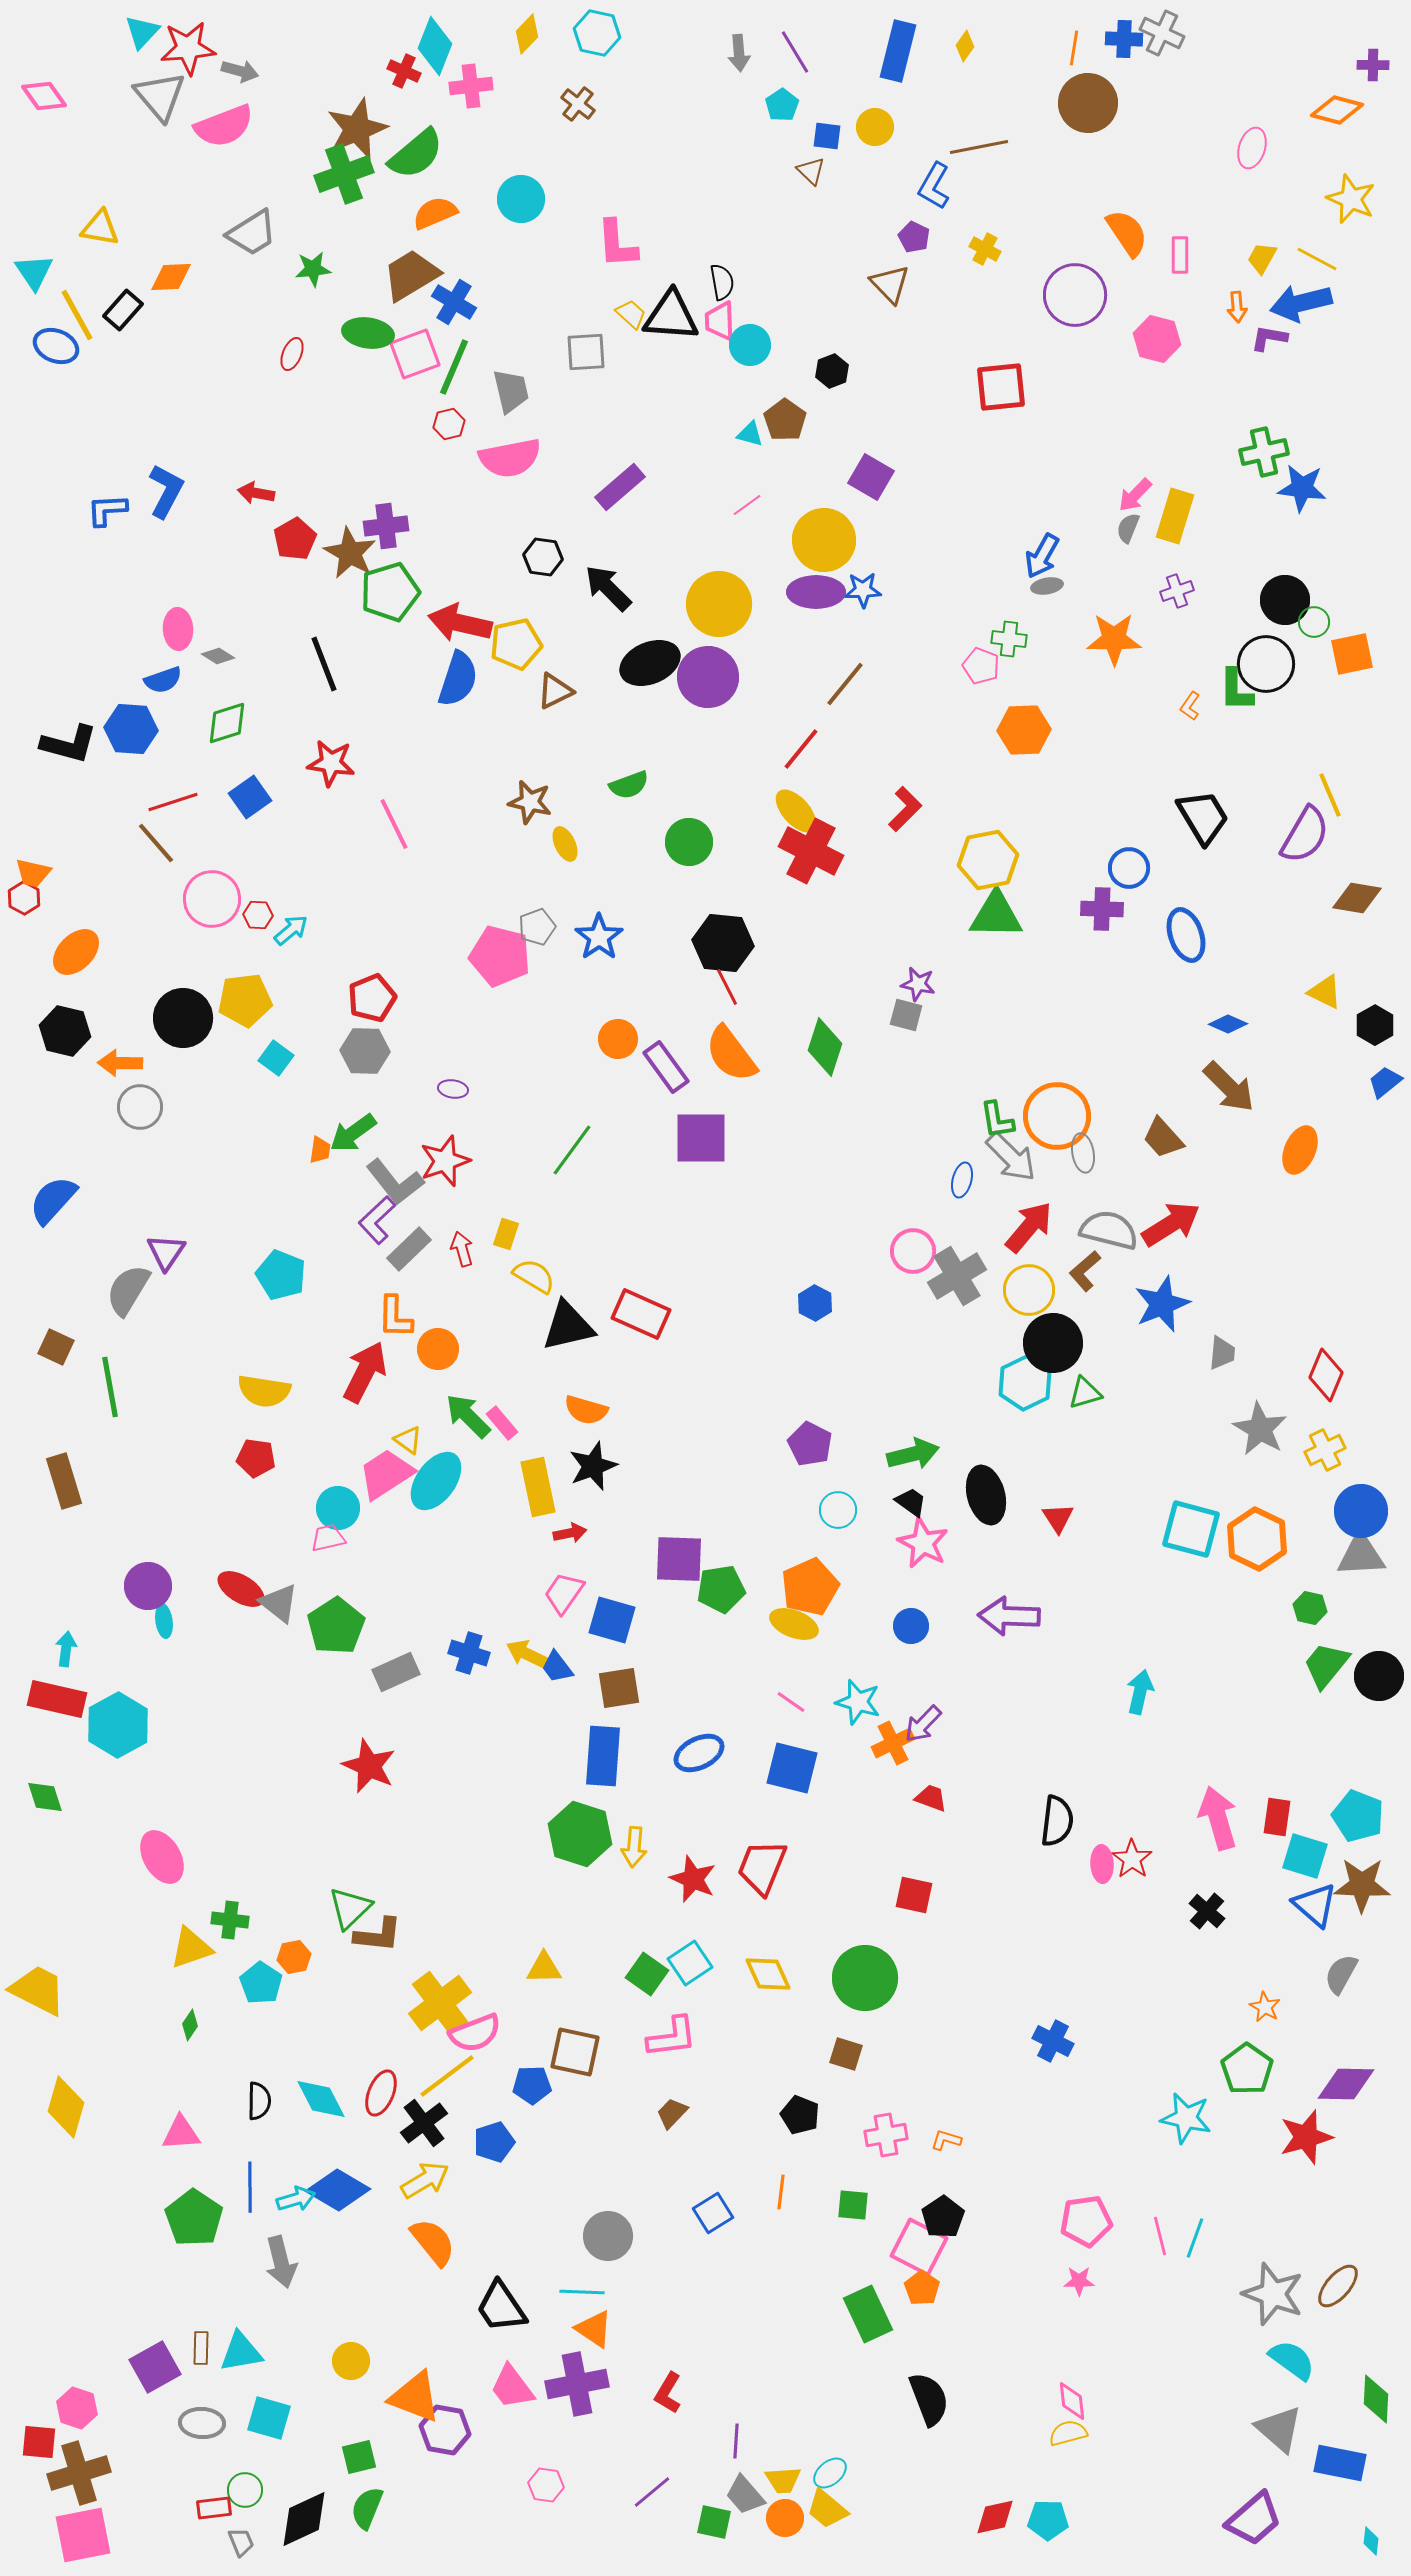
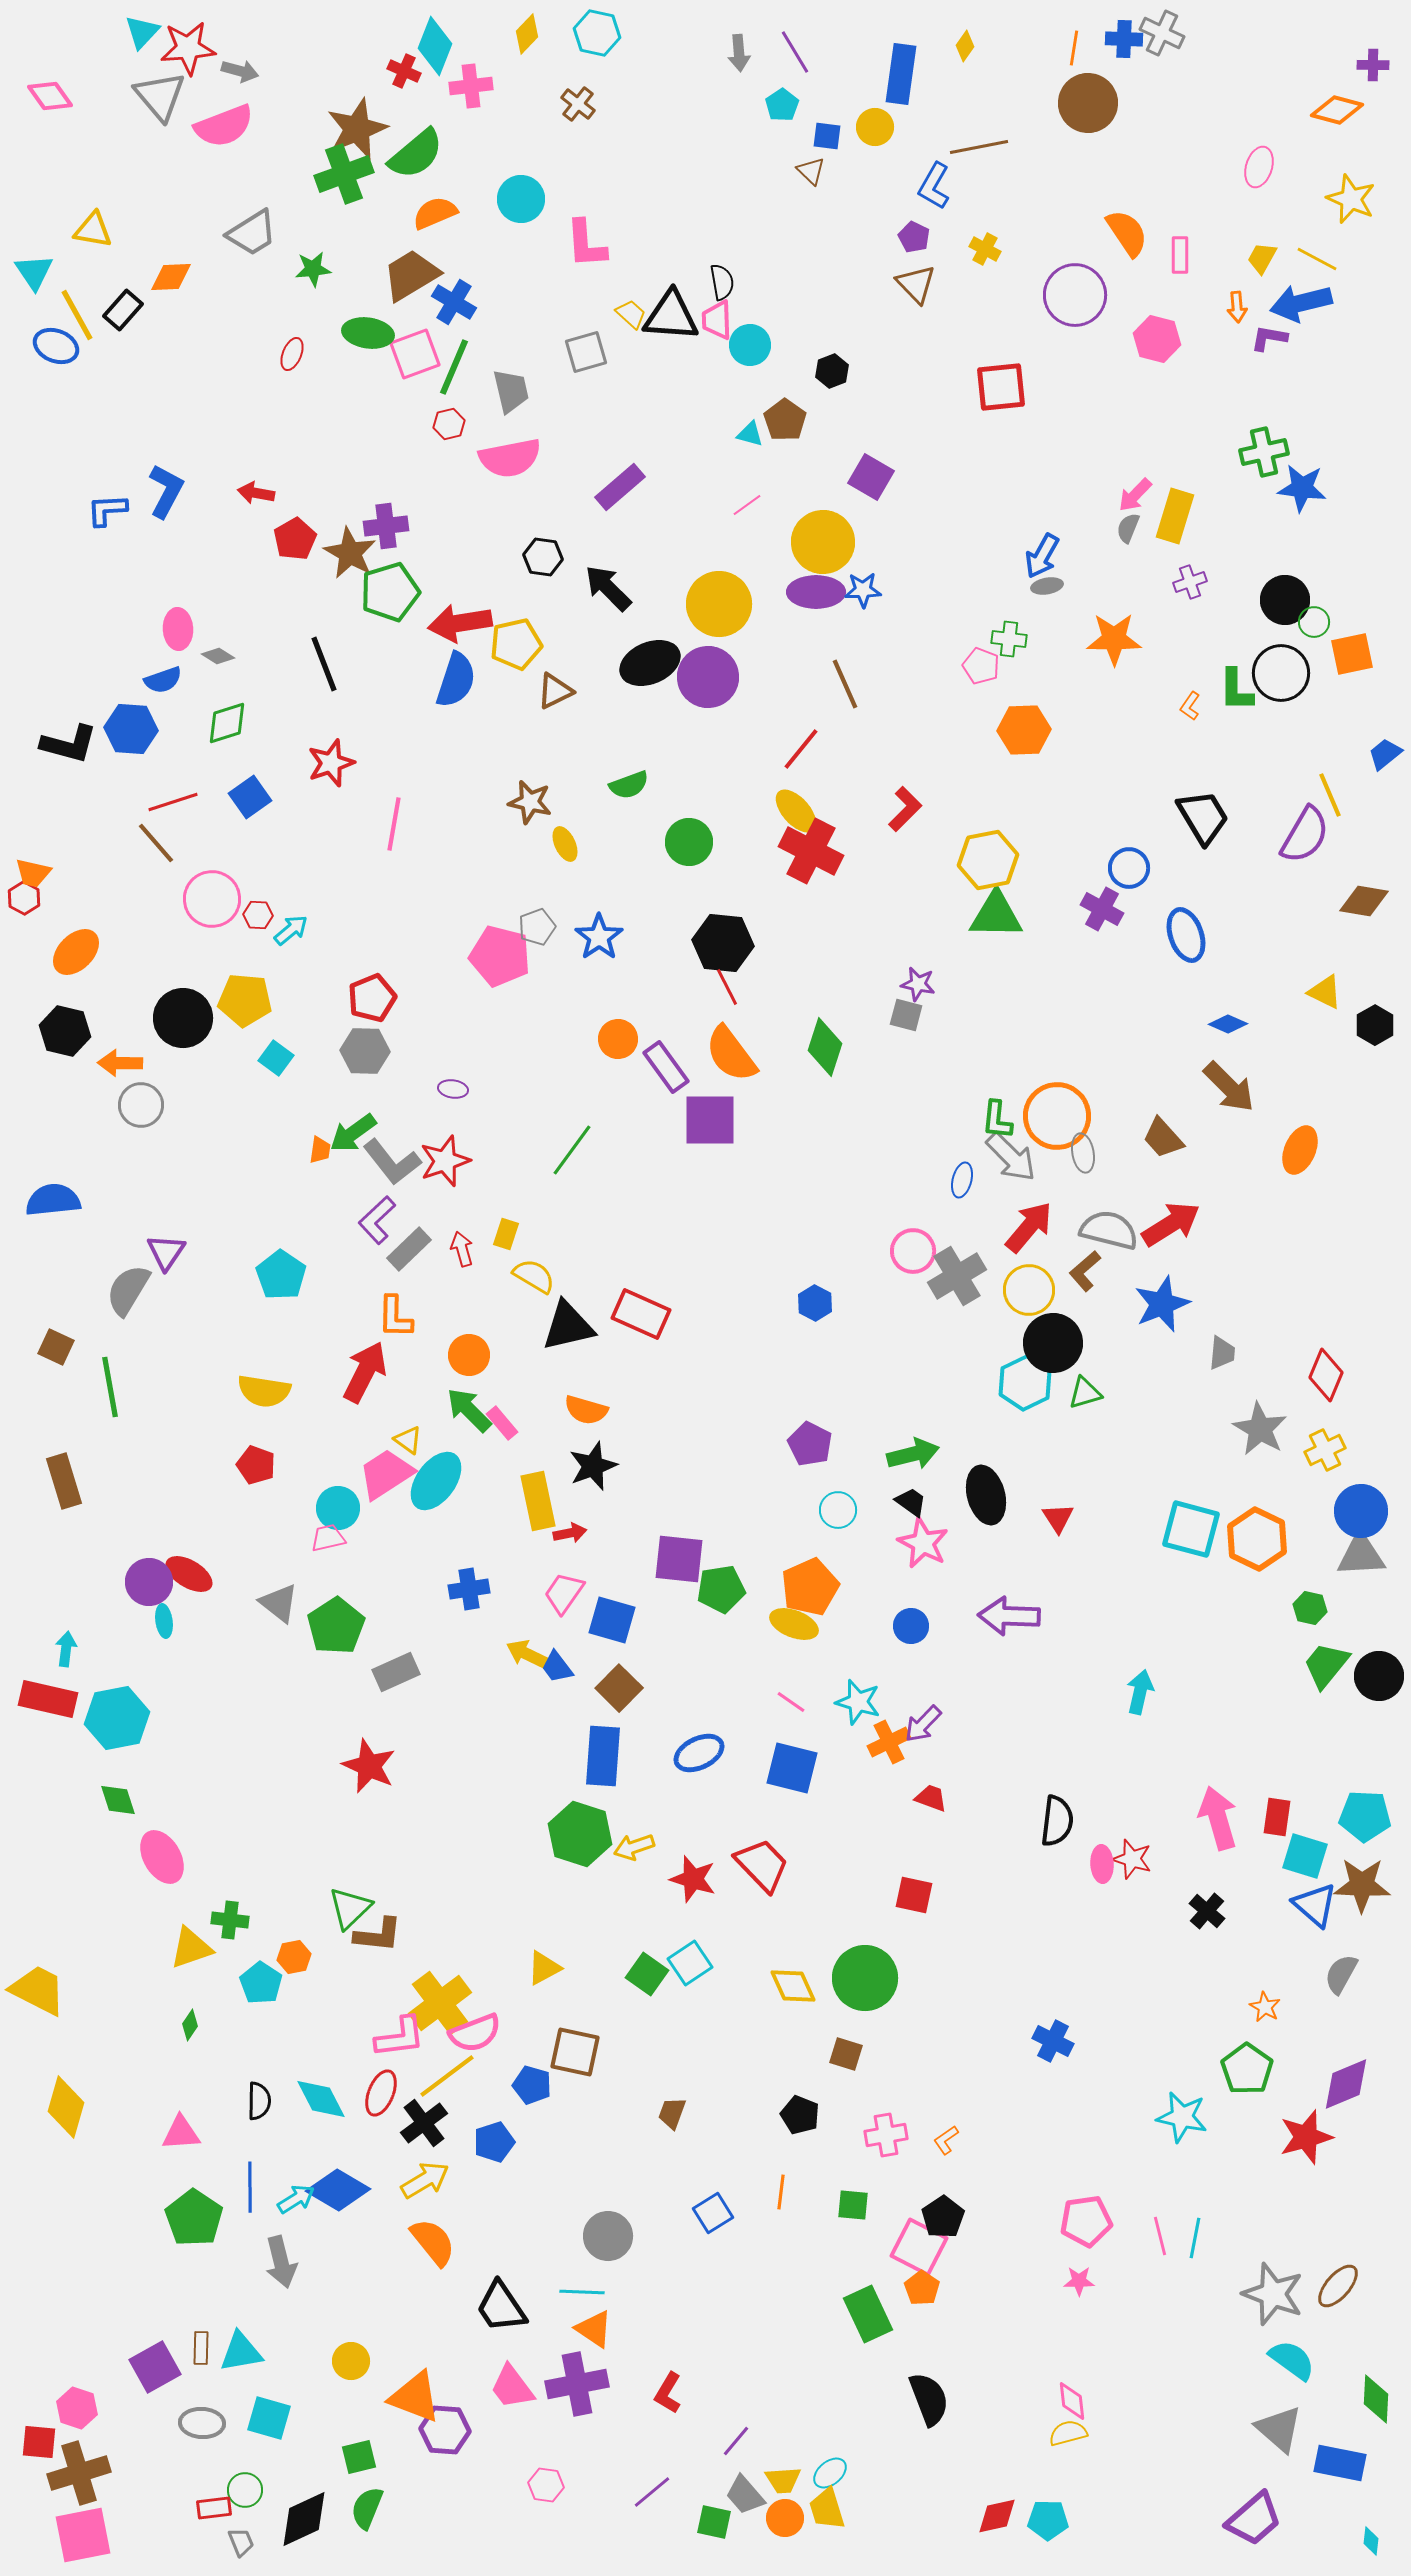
blue rectangle at (898, 51): moved 3 px right, 23 px down; rotated 6 degrees counterclockwise
pink diamond at (44, 96): moved 6 px right
pink ellipse at (1252, 148): moved 7 px right, 19 px down
yellow triangle at (100, 228): moved 7 px left, 2 px down
pink L-shape at (617, 244): moved 31 px left
brown triangle at (890, 284): moved 26 px right
pink trapezoid at (720, 321): moved 3 px left, 1 px up
gray square at (586, 352): rotated 12 degrees counterclockwise
yellow circle at (824, 540): moved 1 px left, 2 px down
purple cross at (1177, 591): moved 13 px right, 9 px up
red arrow at (460, 623): rotated 22 degrees counterclockwise
black circle at (1266, 664): moved 15 px right, 9 px down
blue semicircle at (458, 679): moved 2 px left, 1 px down
brown line at (845, 684): rotated 63 degrees counterclockwise
red star at (331, 763): rotated 27 degrees counterclockwise
pink line at (394, 824): rotated 36 degrees clockwise
brown diamond at (1357, 898): moved 7 px right, 3 px down
purple cross at (1102, 909): rotated 27 degrees clockwise
yellow pentagon at (245, 1000): rotated 12 degrees clockwise
blue trapezoid at (1385, 1082): moved 328 px up
gray circle at (140, 1107): moved 1 px right, 2 px up
green L-shape at (997, 1120): rotated 15 degrees clockwise
purple square at (701, 1138): moved 9 px right, 18 px up
gray L-shape at (395, 1182): moved 3 px left, 20 px up
blue semicircle at (53, 1200): rotated 42 degrees clockwise
cyan pentagon at (281, 1275): rotated 12 degrees clockwise
orange circle at (438, 1349): moved 31 px right, 6 px down
green arrow at (468, 1416): moved 1 px right, 6 px up
red pentagon at (256, 1458): moved 7 px down; rotated 12 degrees clockwise
yellow rectangle at (538, 1487): moved 14 px down
purple square at (679, 1559): rotated 4 degrees clockwise
purple circle at (148, 1586): moved 1 px right, 4 px up
red ellipse at (241, 1589): moved 52 px left, 15 px up
blue cross at (469, 1653): moved 64 px up; rotated 27 degrees counterclockwise
brown square at (619, 1688): rotated 36 degrees counterclockwise
red rectangle at (57, 1699): moved 9 px left
cyan hexagon at (118, 1725): moved 1 px left, 7 px up; rotated 18 degrees clockwise
orange cross at (893, 1743): moved 4 px left, 1 px up
green diamond at (45, 1797): moved 73 px right, 3 px down
cyan pentagon at (1358, 1816): moved 7 px right; rotated 18 degrees counterclockwise
yellow arrow at (634, 1847): rotated 66 degrees clockwise
red star at (1132, 1859): rotated 18 degrees counterclockwise
red trapezoid at (762, 1867): moved 2 px up; rotated 114 degrees clockwise
red star at (693, 1879): rotated 6 degrees counterclockwise
yellow triangle at (544, 1968): rotated 27 degrees counterclockwise
yellow diamond at (768, 1974): moved 25 px right, 12 px down
pink L-shape at (672, 2037): moved 272 px left
purple diamond at (1346, 2084): rotated 24 degrees counterclockwise
blue pentagon at (532, 2085): rotated 18 degrees clockwise
brown trapezoid at (672, 2113): rotated 24 degrees counterclockwise
cyan star at (1186, 2118): moved 4 px left, 1 px up
orange L-shape at (946, 2140): rotated 52 degrees counterclockwise
cyan arrow at (296, 2199): rotated 15 degrees counterclockwise
cyan line at (1195, 2238): rotated 9 degrees counterclockwise
purple hexagon at (445, 2430): rotated 6 degrees counterclockwise
purple line at (736, 2441): rotated 36 degrees clockwise
yellow trapezoid at (827, 2509): rotated 33 degrees clockwise
red diamond at (995, 2517): moved 2 px right, 1 px up
